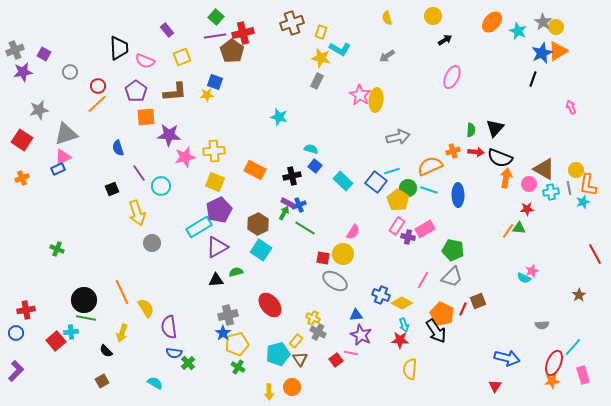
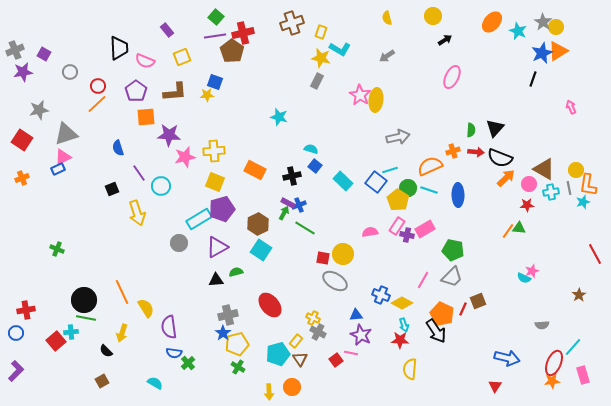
cyan line at (392, 171): moved 2 px left, 1 px up
orange arrow at (506, 178): rotated 36 degrees clockwise
red star at (527, 209): moved 4 px up
purple pentagon at (219, 210): moved 3 px right, 1 px up; rotated 10 degrees clockwise
cyan rectangle at (199, 227): moved 8 px up
pink semicircle at (353, 232): moved 17 px right; rotated 133 degrees counterclockwise
purple cross at (408, 237): moved 1 px left, 2 px up
gray circle at (152, 243): moved 27 px right
